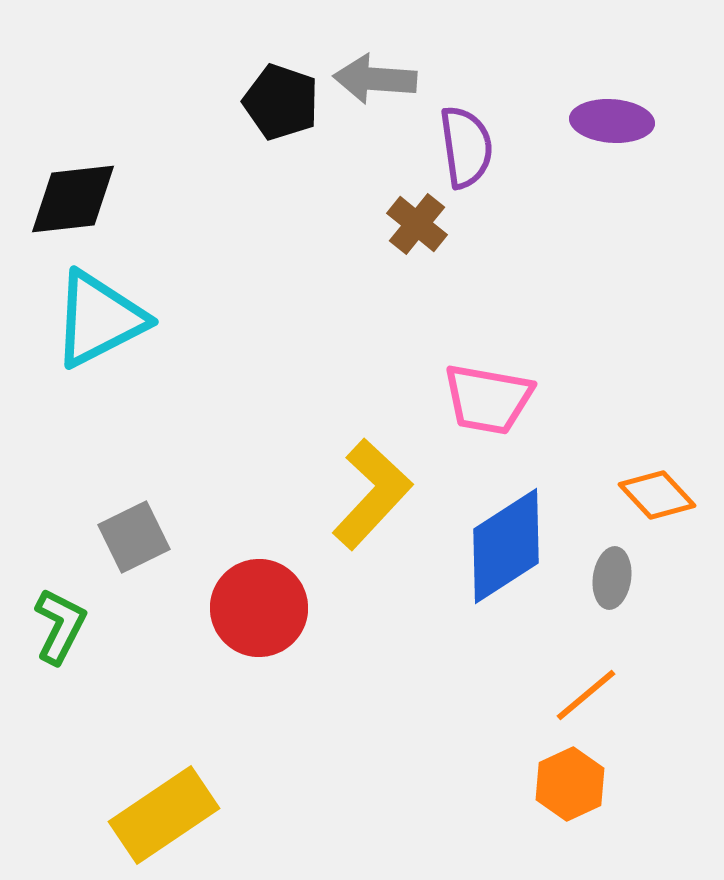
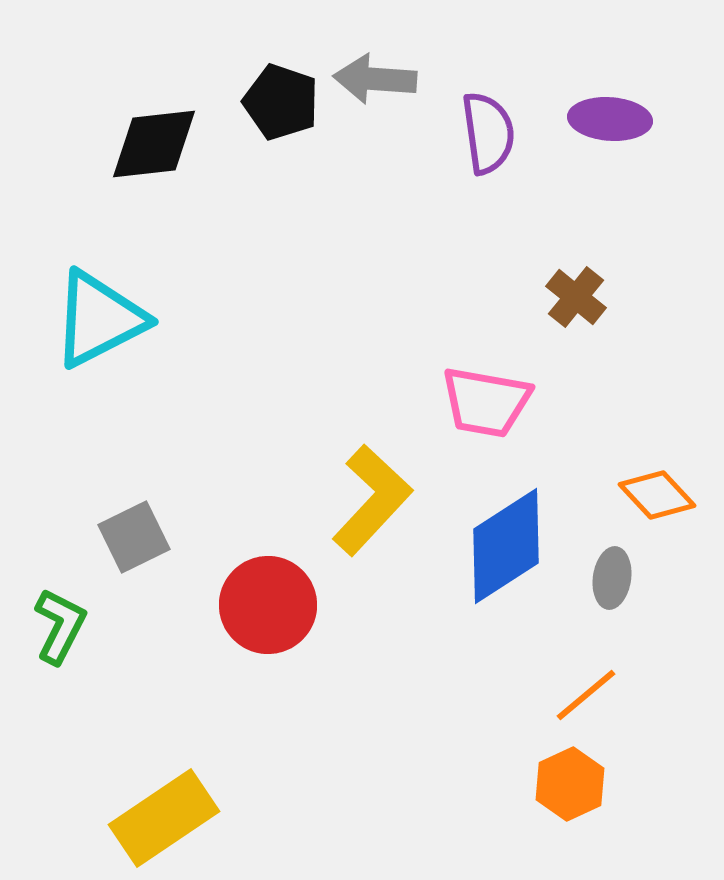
purple ellipse: moved 2 px left, 2 px up
purple semicircle: moved 22 px right, 14 px up
black diamond: moved 81 px right, 55 px up
brown cross: moved 159 px right, 73 px down
pink trapezoid: moved 2 px left, 3 px down
yellow L-shape: moved 6 px down
red circle: moved 9 px right, 3 px up
yellow rectangle: moved 3 px down
